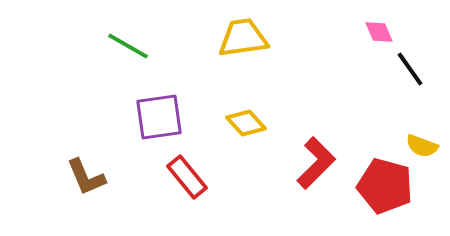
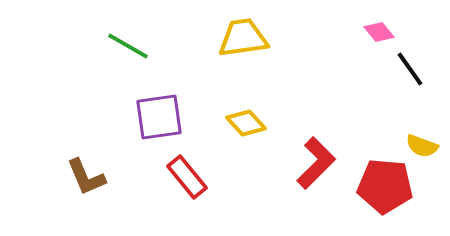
pink diamond: rotated 16 degrees counterclockwise
red pentagon: rotated 10 degrees counterclockwise
